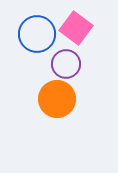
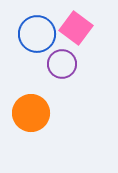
purple circle: moved 4 px left
orange circle: moved 26 px left, 14 px down
